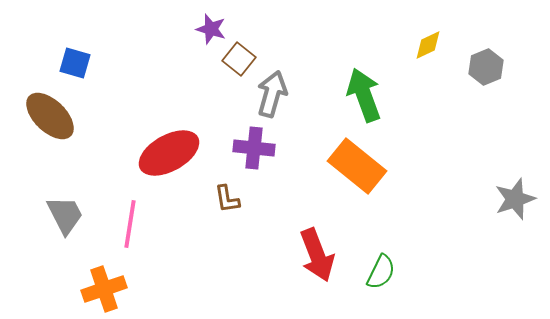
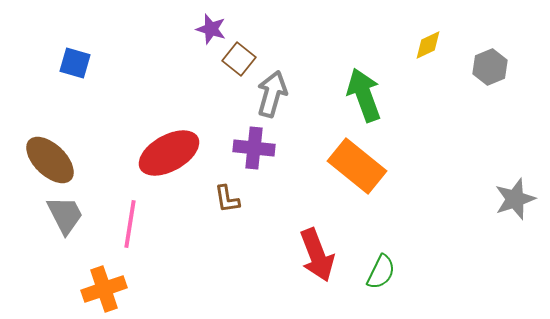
gray hexagon: moved 4 px right
brown ellipse: moved 44 px down
